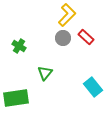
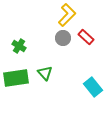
green triangle: rotated 21 degrees counterclockwise
green rectangle: moved 20 px up
